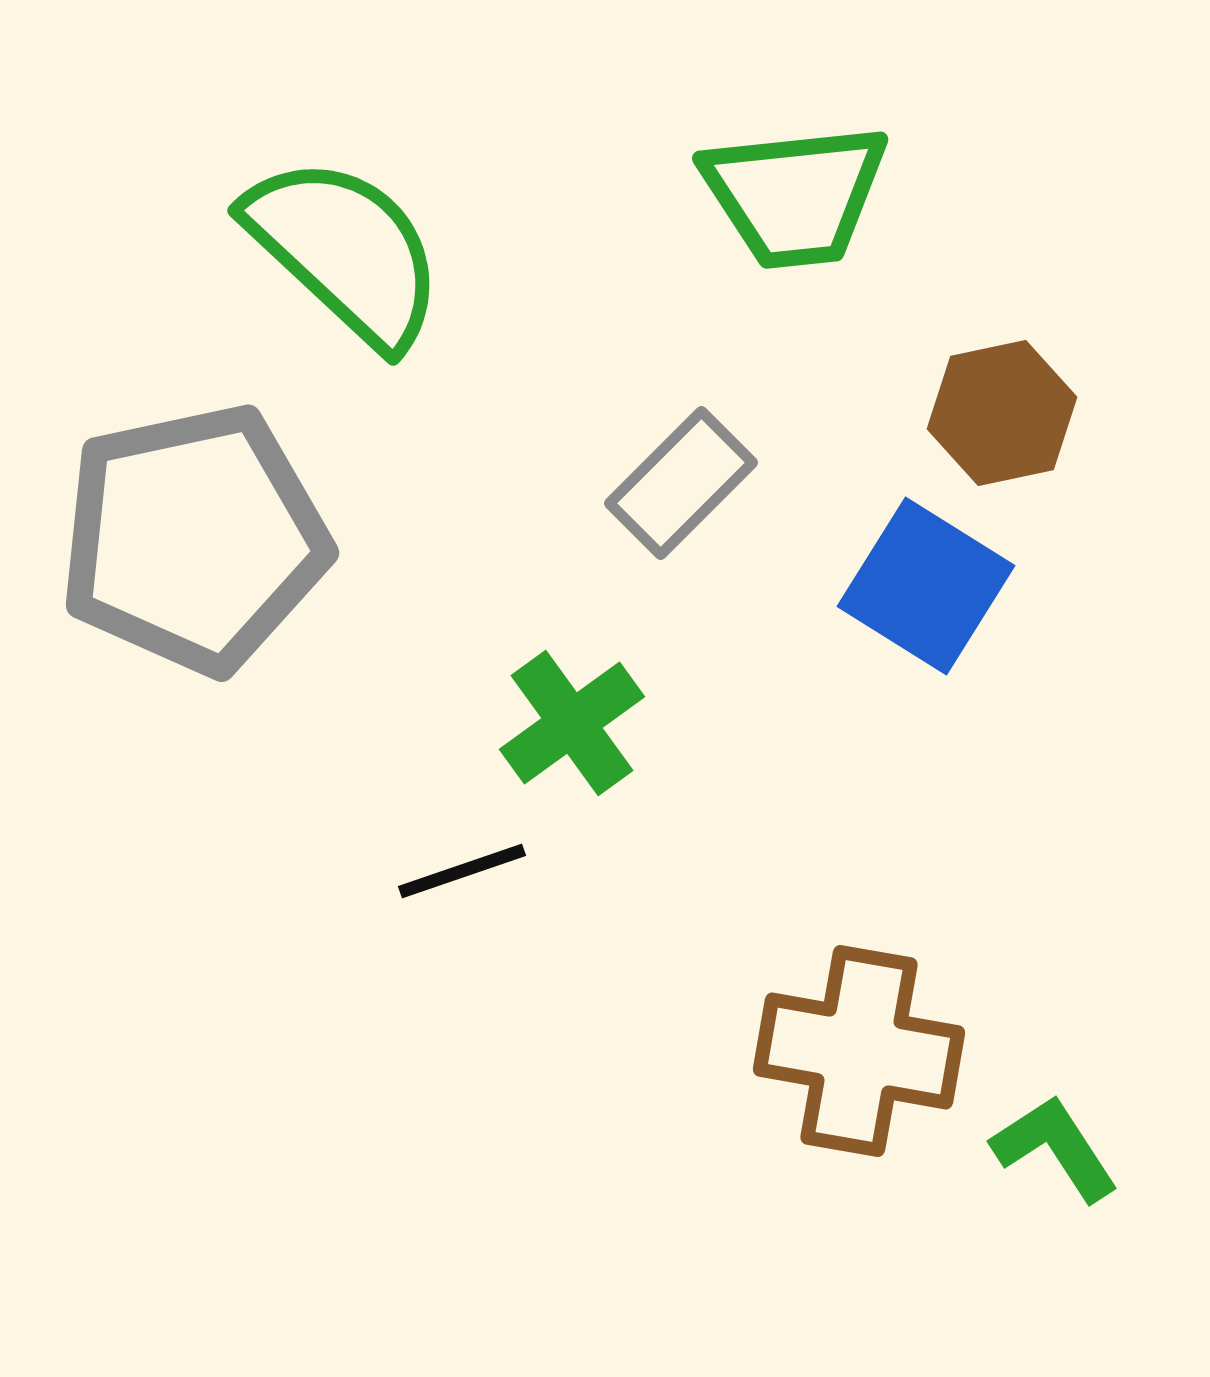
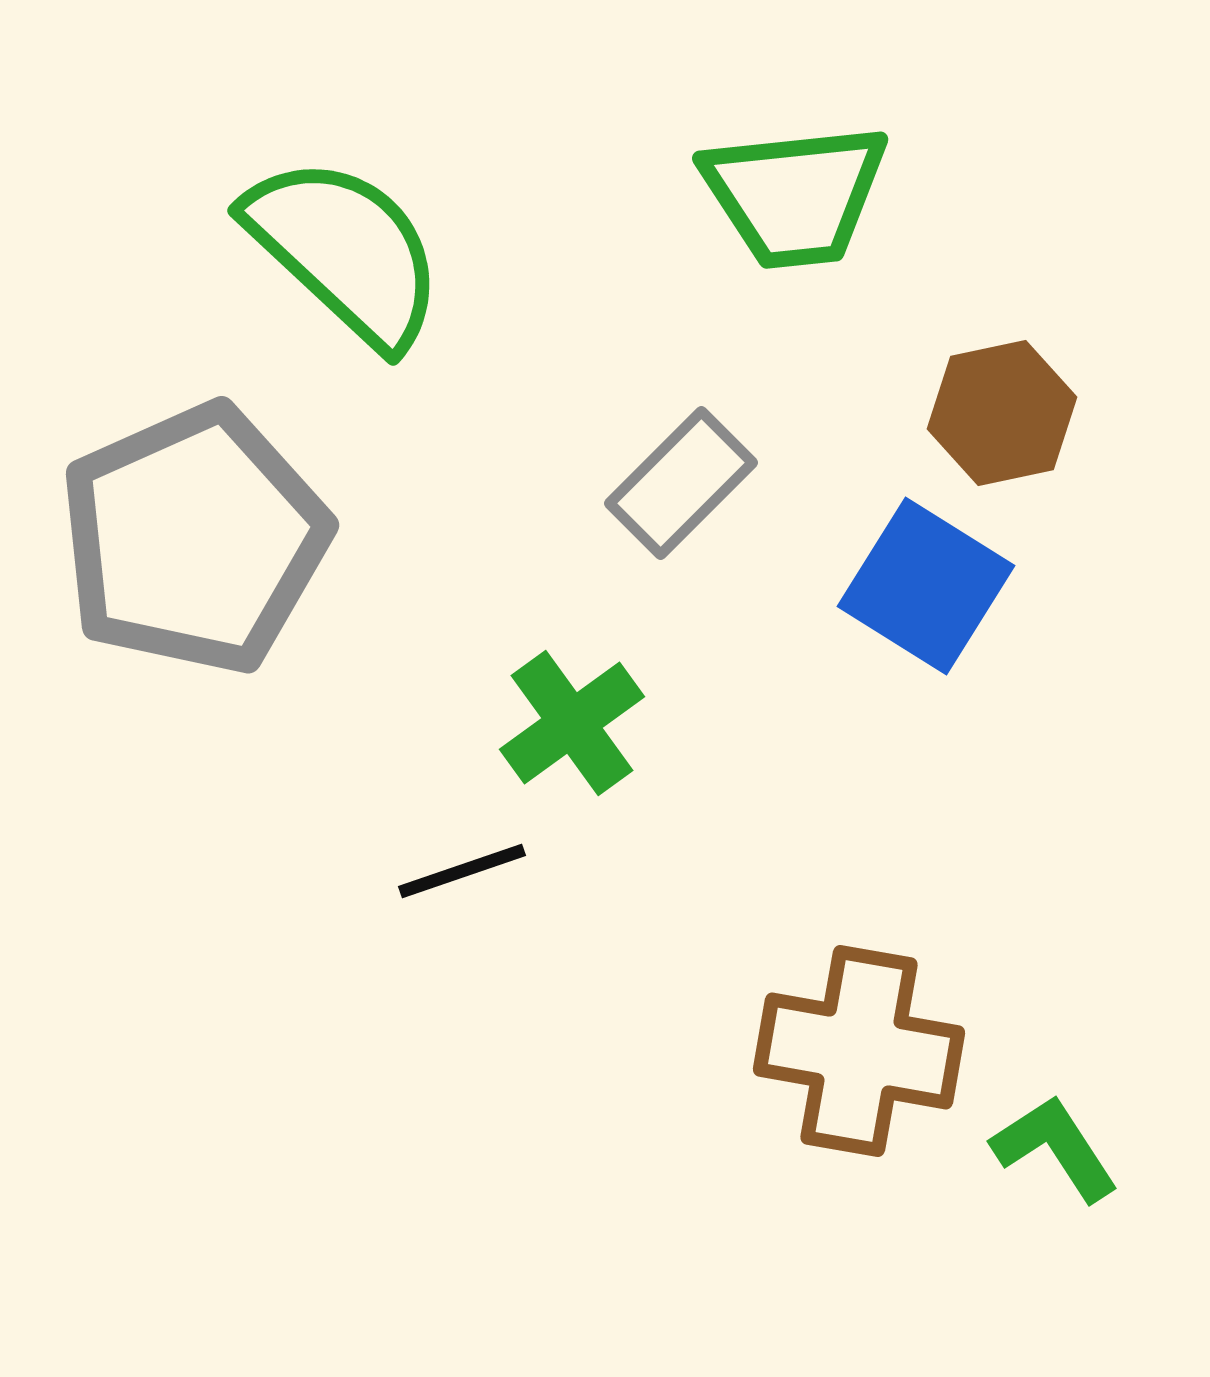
gray pentagon: rotated 12 degrees counterclockwise
